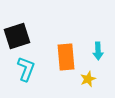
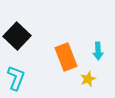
black square: rotated 28 degrees counterclockwise
orange rectangle: rotated 16 degrees counterclockwise
cyan L-shape: moved 10 px left, 9 px down
